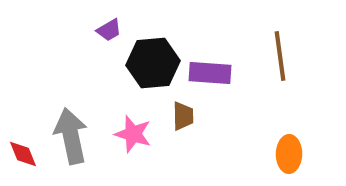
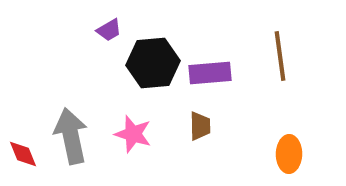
purple rectangle: rotated 9 degrees counterclockwise
brown trapezoid: moved 17 px right, 10 px down
